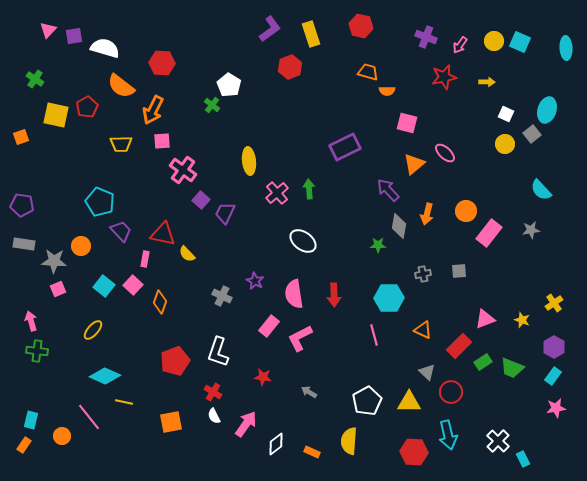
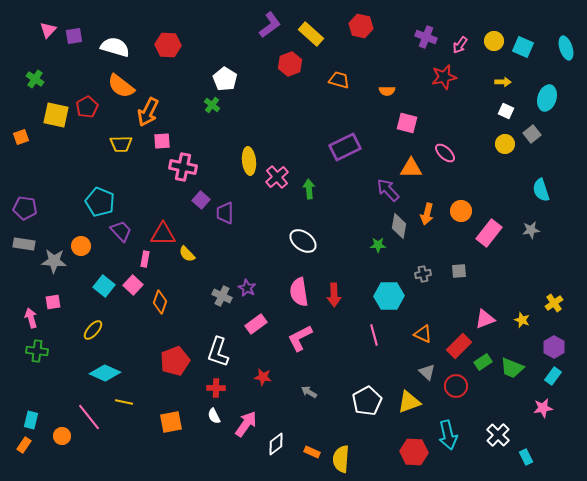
purple L-shape at (270, 29): moved 4 px up
yellow rectangle at (311, 34): rotated 30 degrees counterclockwise
cyan square at (520, 42): moved 3 px right, 5 px down
white semicircle at (105, 48): moved 10 px right, 1 px up
cyan ellipse at (566, 48): rotated 15 degrees counterclockwise
red hexagon at (162, 63): moved 6 px right, 18 px up
red hexagon at (290, 67): moved 3 px up
orange trapezoid at (368, 72): moved 29 px left, 8 px down
yellow arrow at (487, 82): moved 16 px right
white pentagon at (229, 85): moved 4 px left, 6 px up
orange arrow at (153, 110): moved 5 px left, 2 px down
cyan ellipse at (547, 110): moved 12 px up
white square at (506, 114): moved 3 px up
orange triangle at (414, 164): moved 3 px left, 4 px down; rotated 40 degrees clockwise
pink cross at (183, 170): moved 3 px up; rotated 24 degrees counterclockwise
cyan semicircle at (541, 190): rotated 25 degrees clockwise
pink cross at (277, 193): moved 16 px up
purple pentagon at (22, 205): moved 3 px right, 3 px down
orange circle at (466, 211): moved 5 px left
purple trapezoid at (225, 213): rotated 25 degrees counterclockwise
red triangle at (163, 234): rotated 12 degrees counterclockwise
purple star at (255, 281): moved 8 px left, 7 px down
pink square at (58, 289): moved 5 px left, 13 px down; rotated 14 degrees clockwise
pink semicircle at (294, 294): moved 5 px right, 2 px up
cyan hexagon at (389, 298): moved 2 px up
pink arrow at (31, 321): moved 3 px up
pink rectangle at (269, 326): moved 13 px left, 2 px up; rotated 15 degrees clockwise
orange triangle at (423, 330): moved 4 px down
cyan diamond at (105, 376): moved 3 px up
red cross at (213, 392): moved 3 px right, 4 px up; rotated 30 degrees counterclockwise
red circle at (451, 392): moved 5 px right, 6 px up
yellow triangle at (409, 402): rotated 20 degrees counterclockwise
pink star at (556, 408): moved 13 px left
yellow semicircle at (349, 441): moved 8 px left, 18 px down
white cross at (498, 441): moved 6 px up
cyan rectangle at (523, 459): moved 3 px right, 2 px up
